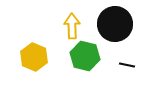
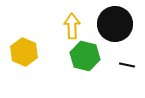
yellow hexagon: moved 10 px left, 5 px up
